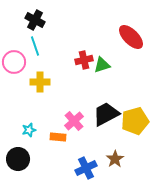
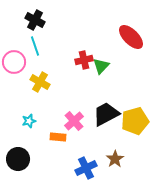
green triangle: moved 1 px left, 1 px down; rotated 30 degrees counterclockwise
yellow cross: rotated 30 degrees clockwise
cyan star: moved 9 px up
